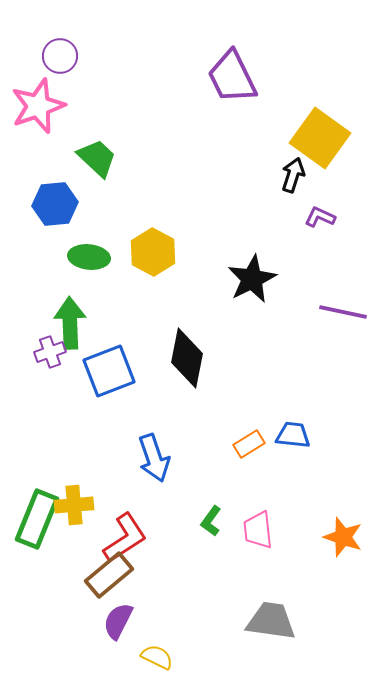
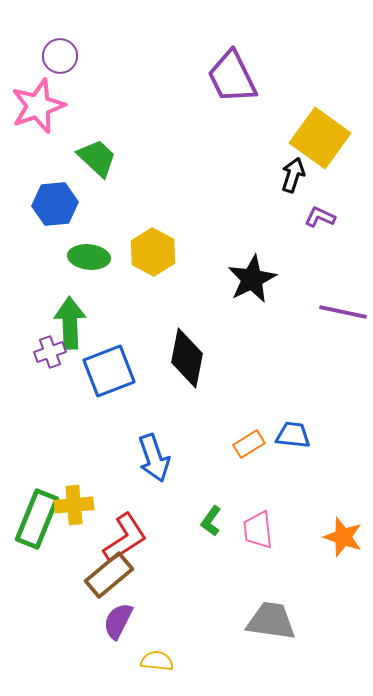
yellow semicircle: moved 4 px down; rotated 20 degrees counterclockwise
